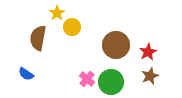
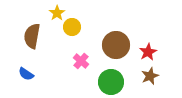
brown semicircle: moved 6 px left, 2 px up
pink cross: moved 6 px left, 18 px up
